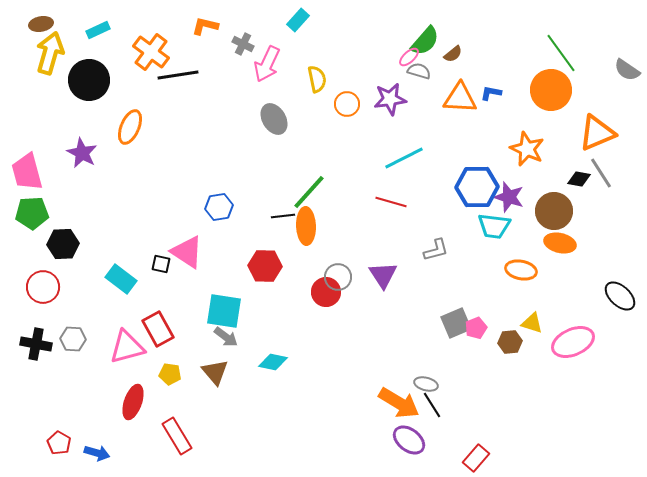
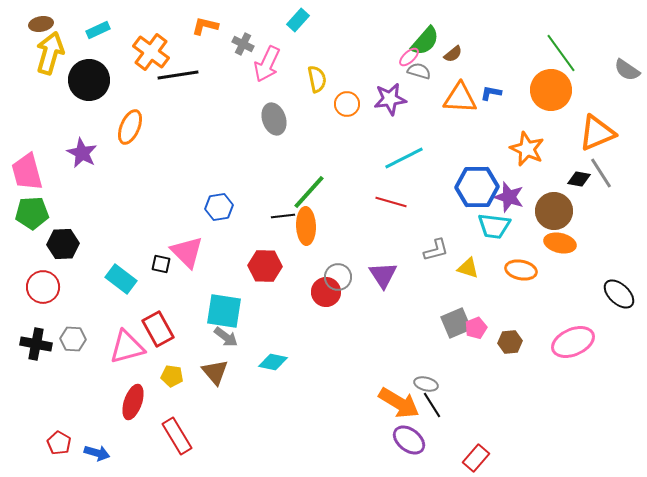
gray ellipse at (274, 119): rotated 12 degrees clockwise
pink triangle at (187, 252): rotated 12 degrees clockwise
black ellipse at (620, 296): moved 1 px left, 2 px up
yellow triangle at (532, 323): moved 64 px left, 55 px up
yellow pentagon at (170, 374): moved 2 px right, 2 px down
